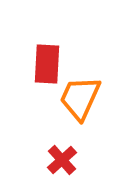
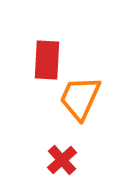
red rectangle: moved 4 px up
